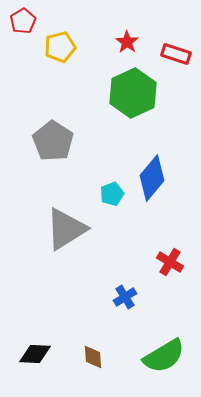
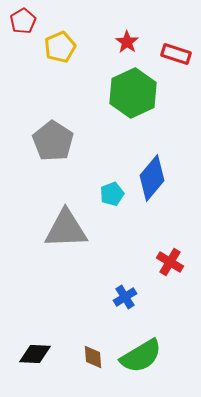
yellow pentagon: rotated 8 degrees counterclockwise
gray triangle: rotated 30 degrees clockwise
green semicircle: moved 23 px left
